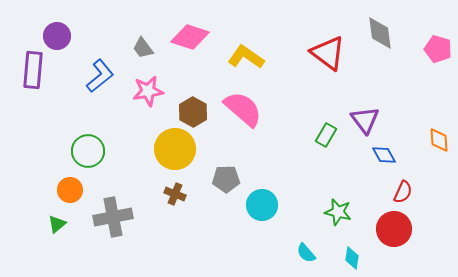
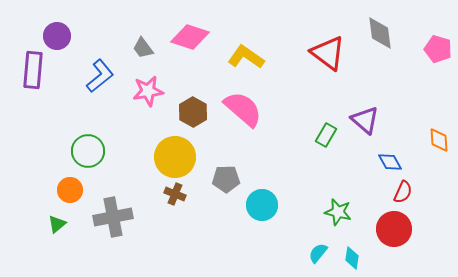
purple triangle: rotated 12 degrees counterclockwise
yellow circle: moved 8 px down
blue diamond: moved 6 px right, 7 px down
cyan semicircle: moved 12 px right; rotated 80 degrees clockwise
